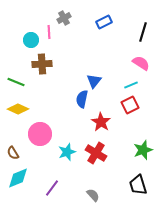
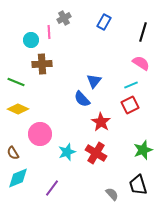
blue rectangle: rotated 35 degrees counterclockwise
blue semicircle: rotated 54 degrees counterclockwise
gray semicircle: moved 19 px right, 1 px up
